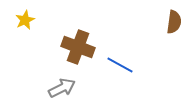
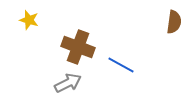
yellow star: moved 4 px right; rotated 30 degrees counterclockwise
blue line: moved 1 px right
gray arrow: moved 6 px right, 5 px up
